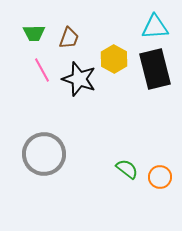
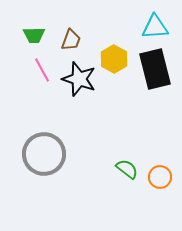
green trapezoid: moved 2 px down
brown trapezoid: moved 2 px right, 2 px down
